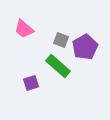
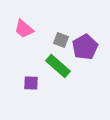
purple square: rotated 21 degrees clockwise
